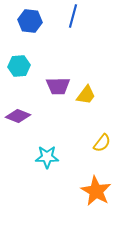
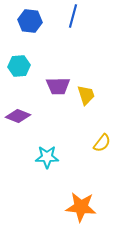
yellow trapezoid: rotated 55 degrees counterclockwise
orange star: moved 15 px left, 16 px down; rotated 24 degrees counterclockwise
